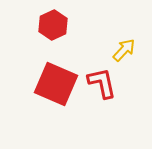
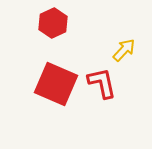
red hexagon: moved 2 px up
